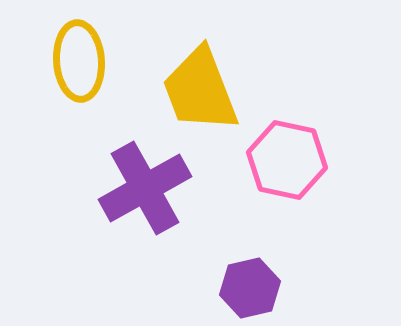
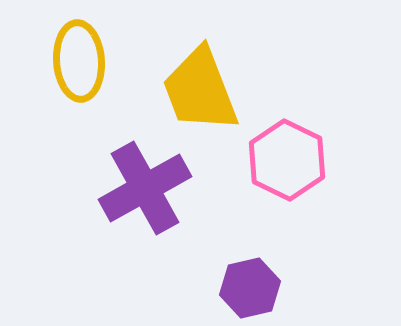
pink hexagon: rotated 14 degrees clockwise
